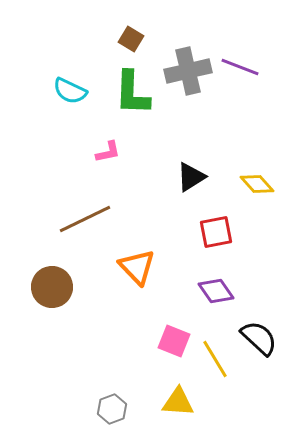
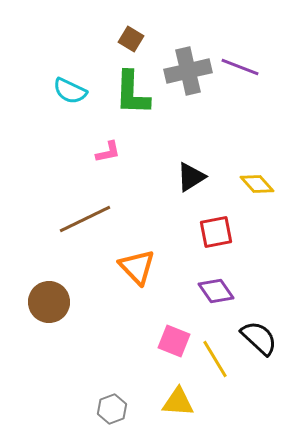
brown circle: moved 3 px left, 15 px down
